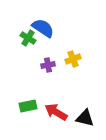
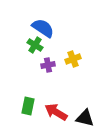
green cross: moved 7 px right, 7 px down
green rectangle: rotated 66 degrees counterclockwise
